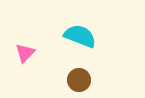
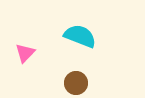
brown circle: moved 3 px left, 3 px down
